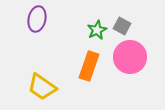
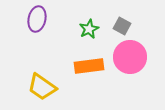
green star: moved 8 px left, 1 px up
orange rectangle: rotated 64 degrees clockwise
